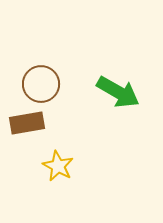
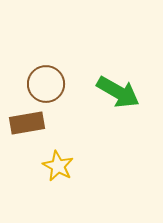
brown circle: moved 5 px right
